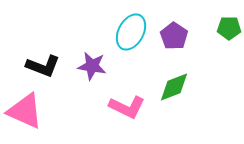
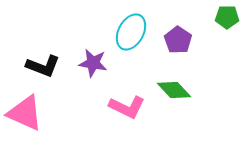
green pentagon: moved 2 px left, 11 px up
purple pentagon: moved 4 px right, 4 px down
purple star: moved 1 px right, 3 px up
green diamond: moved 3 px down; rotated 68 degrees clockwise
pink triangle: moved 2 px down
